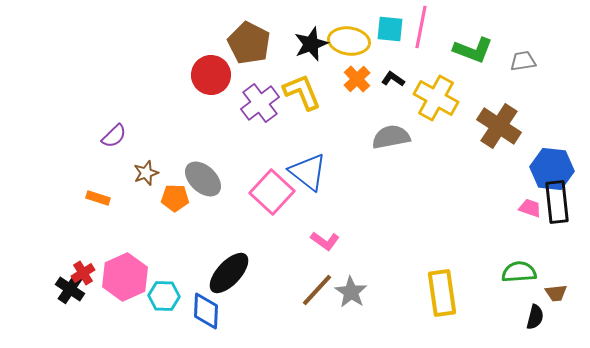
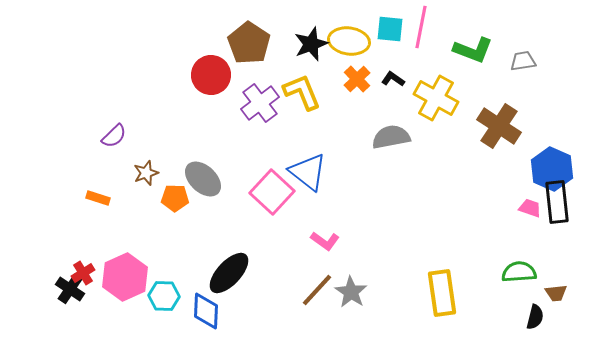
brown pentagon: rotated 6 degrees clockwise
blue hexagon: rotated 18 degrees clockwise
